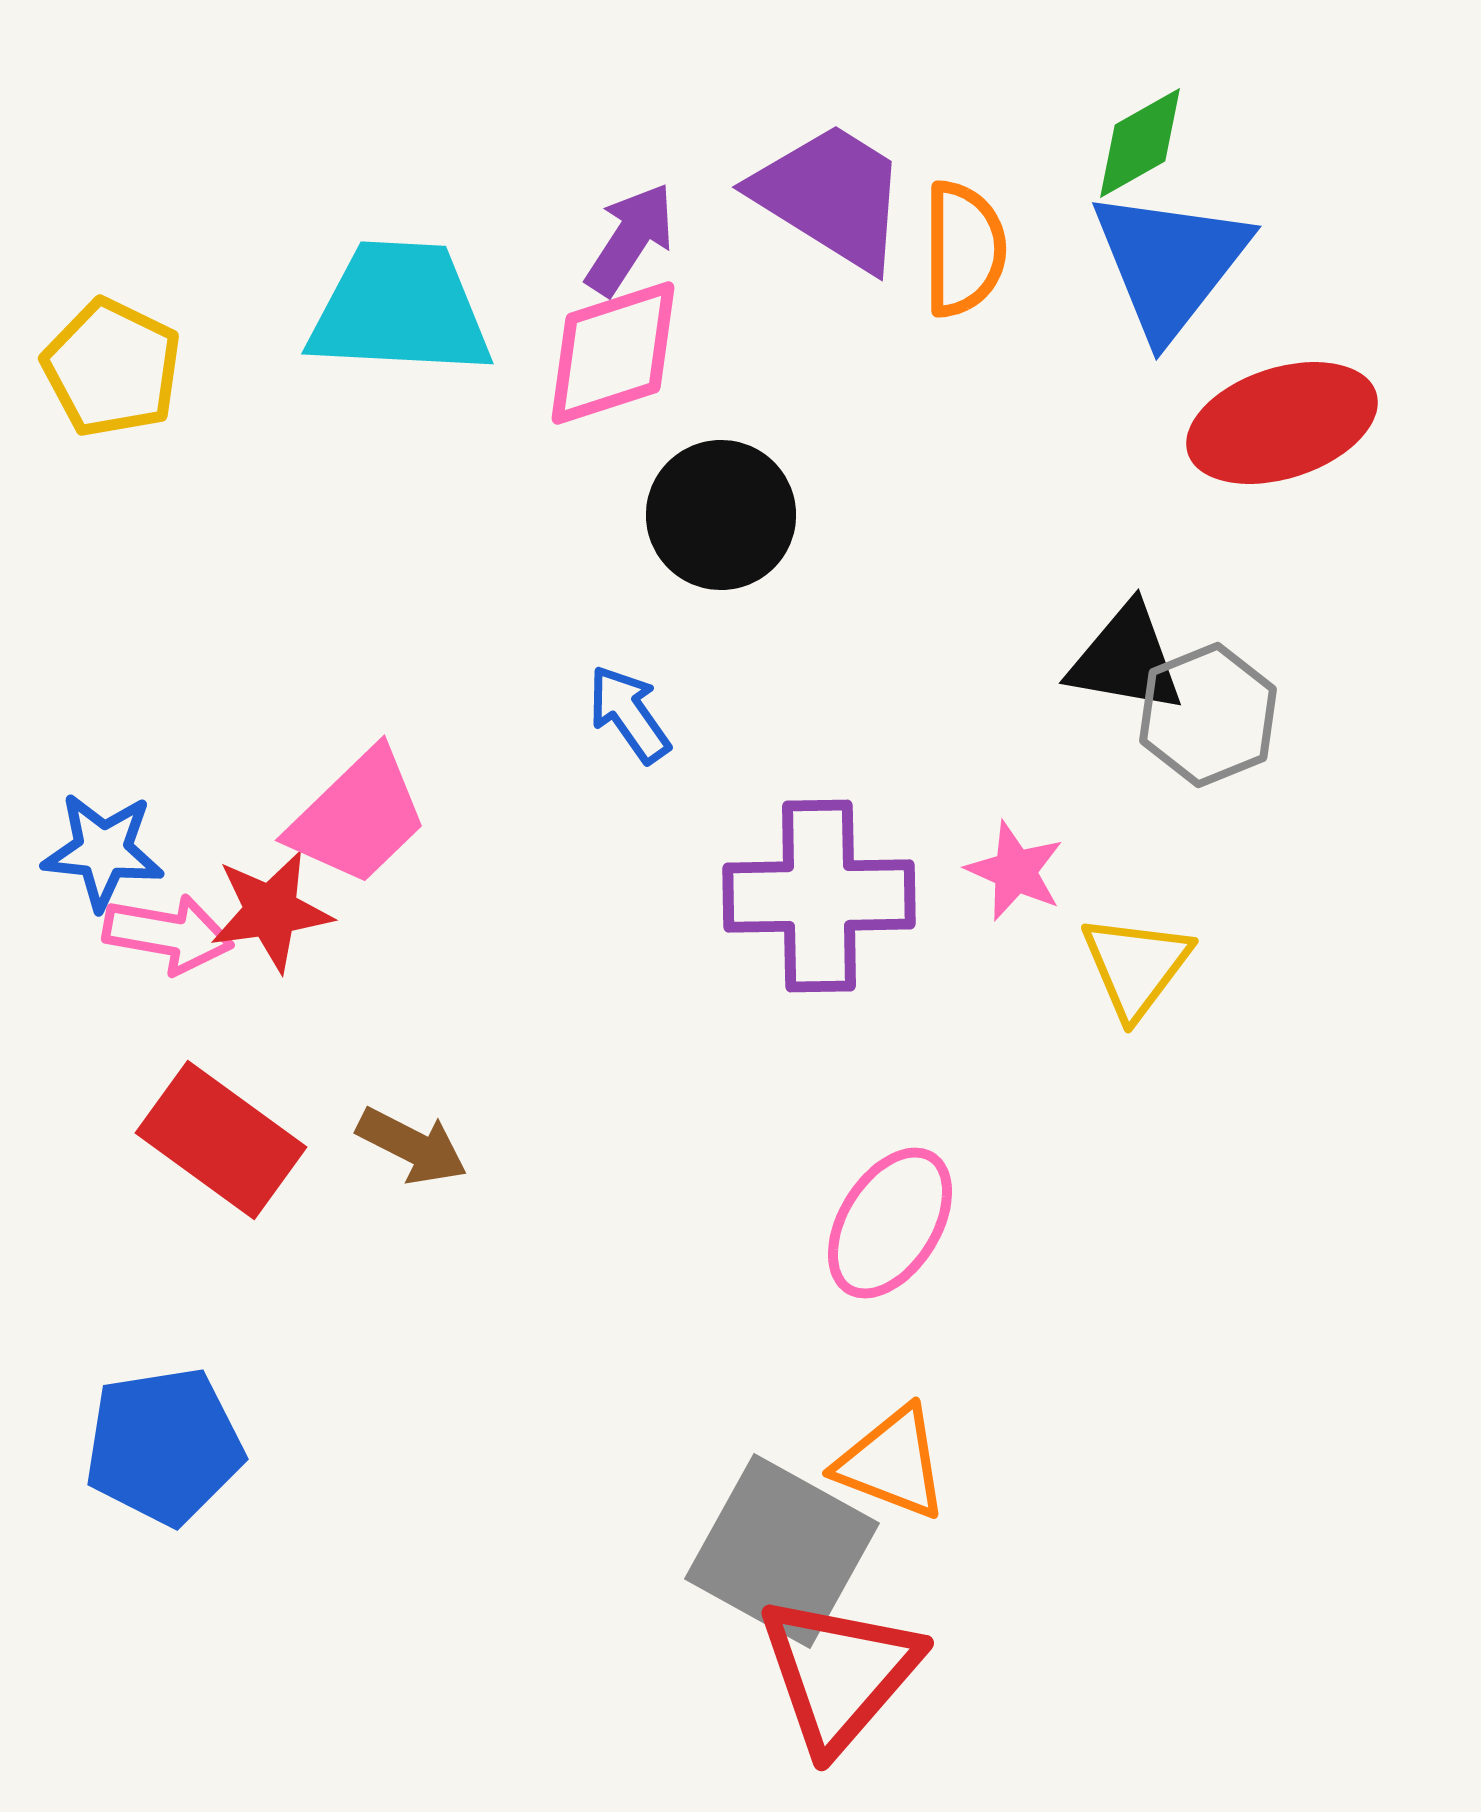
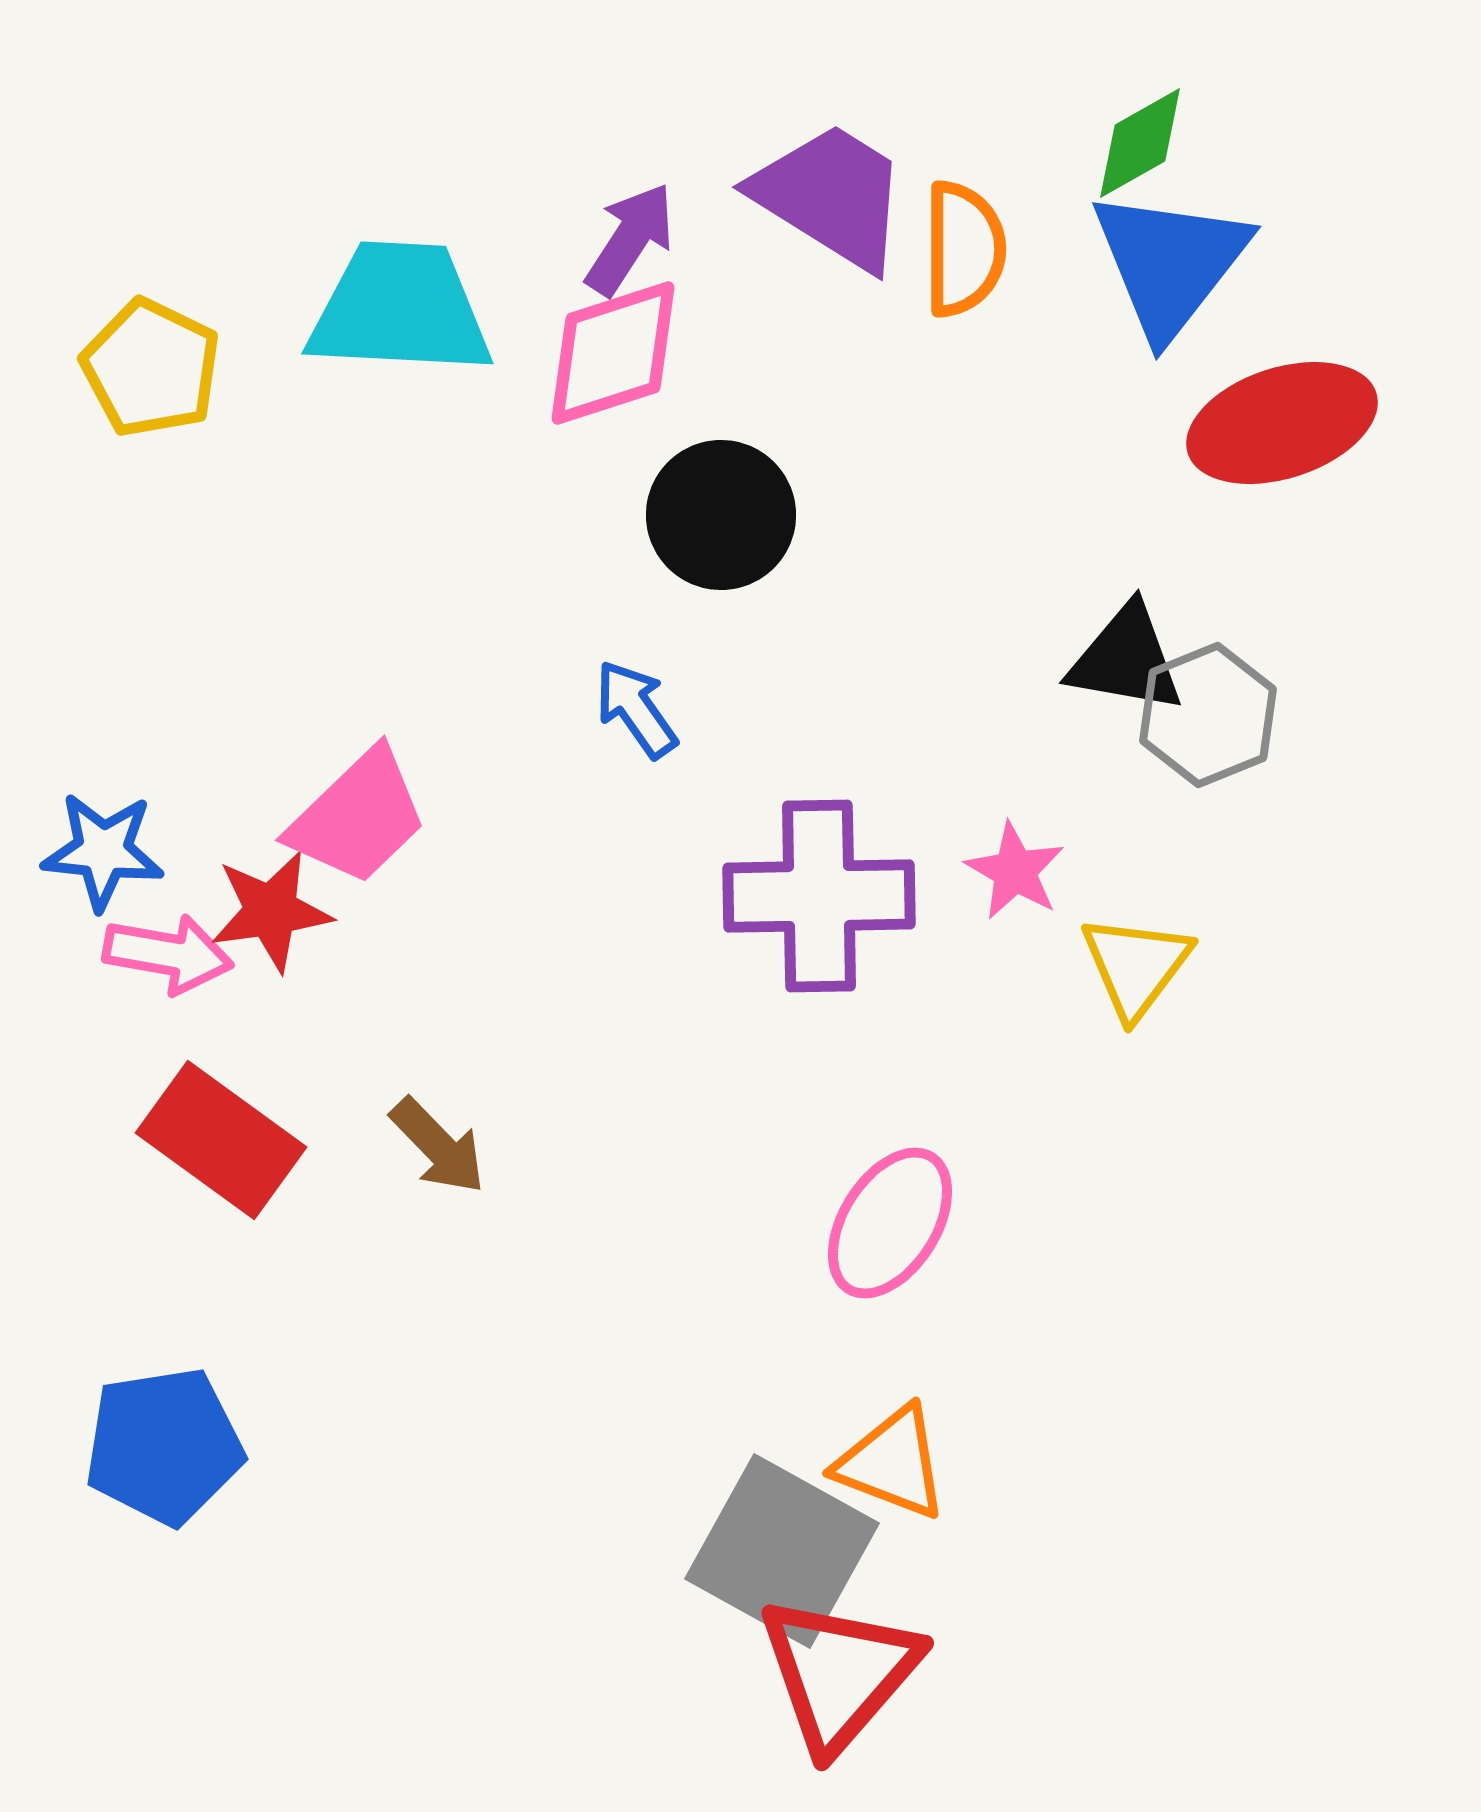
yellow pentagon: moved 39 px right
blue arrow: moved 7 px right, 5 px up
pink star: rotated 6 degrees clockwise
pink arrow: moved 20 px down
brown arrow: moved 26 px right; rotated 19 degrees clockwise
